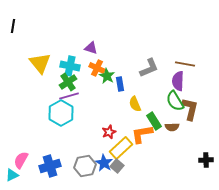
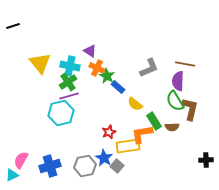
black line: rotated 64 degrees clockwise
purple triangle: moved 1 px left, 3 px down; rotated 16 degrees clockwise
blue rectangle: moved 2 px left, 3 px down; rotated 40 degrees counterclockwise
yellow semicircle: rotated 28 degrees counterclockwise
cyan hexagon: rotated 15 degrees clockwise
yellow rectangle: moved 7 px right, 2 px up; rotated 35 degrees clockwise
blue star: moved 5 px up
